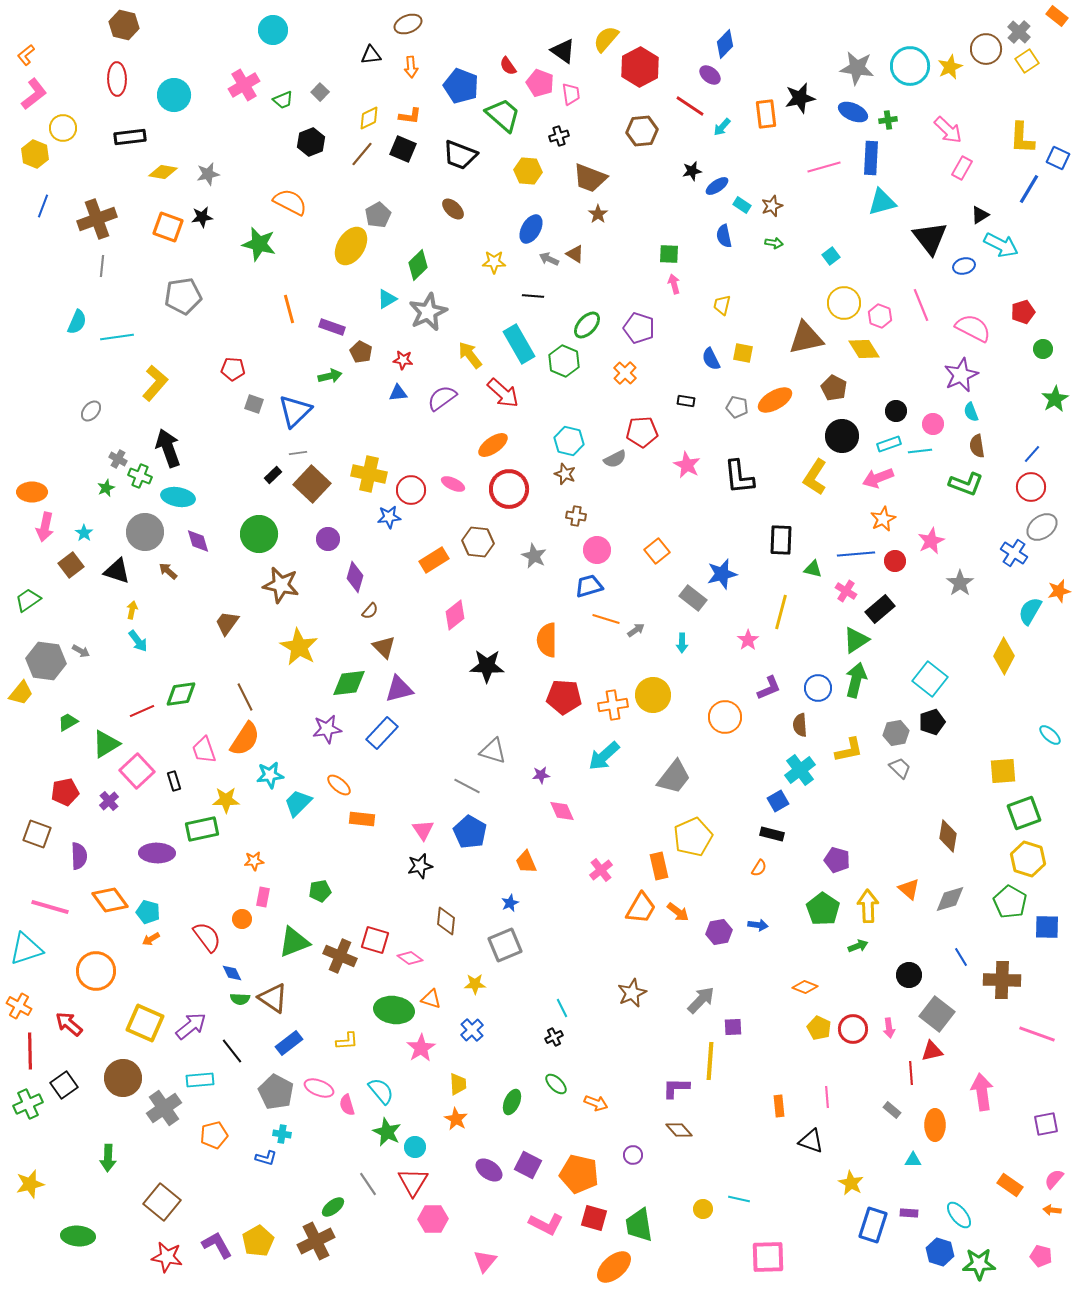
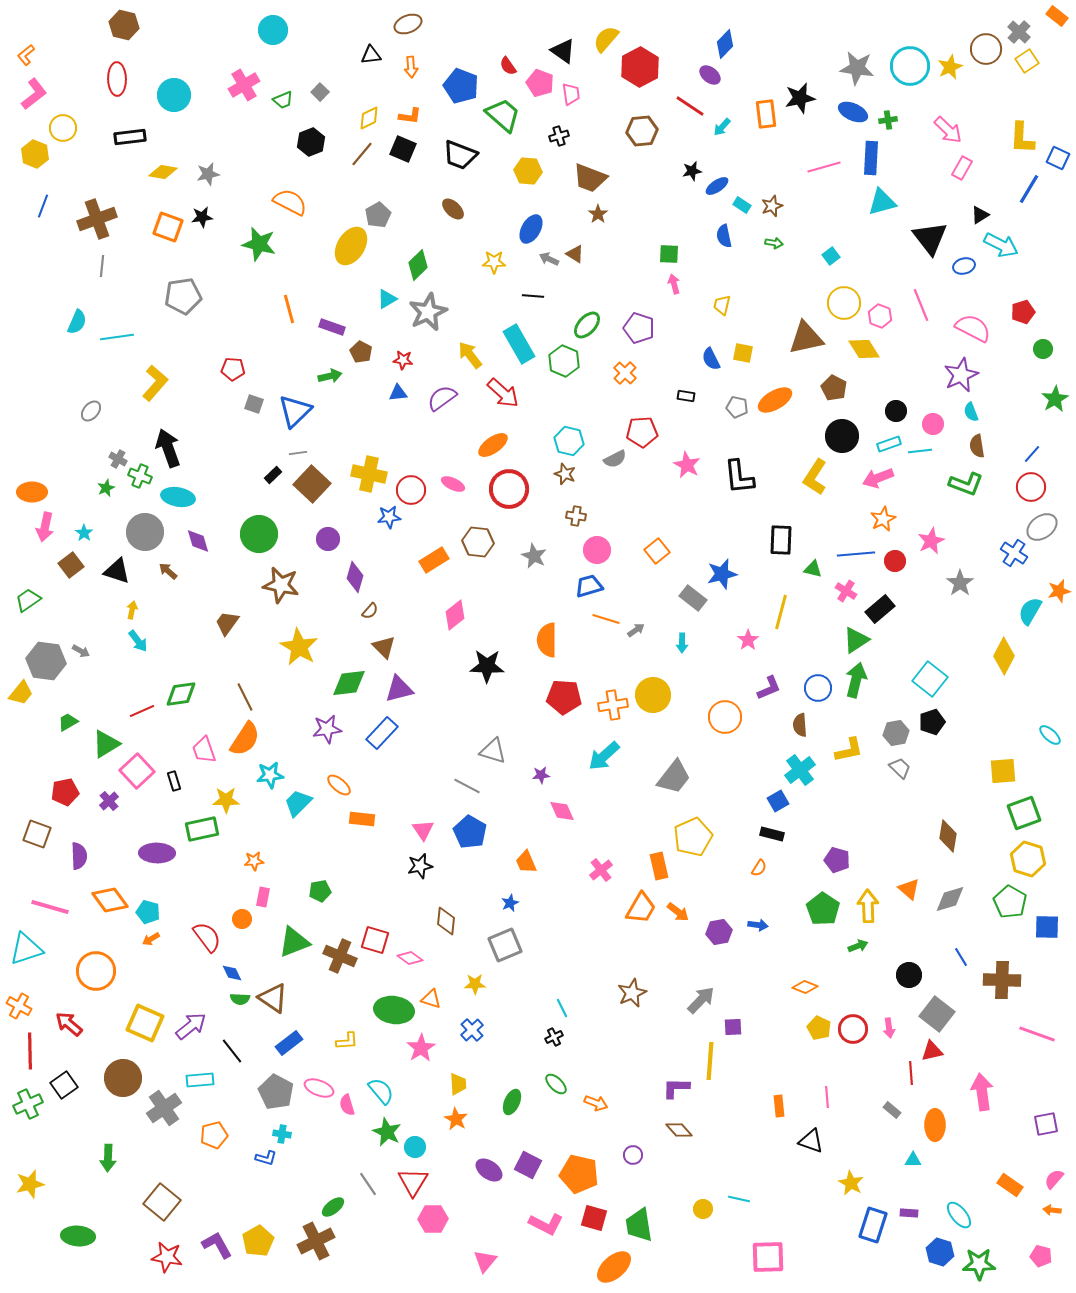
black rectangle at (686, 401): moved 5 px up
